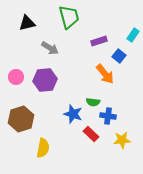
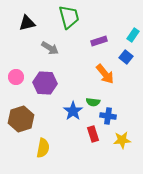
blue square: moved 7 px right, 1 px down
purple hexagon: moved 3 px down; rotated 10 degrees clockwise
blue star: moved 3 px up; rotated 18 degrees clockwise
red rectangle: moved 2 px right; rotated 28 degrees clockwise
